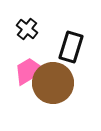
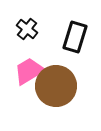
black rectangle: moved 4 px right, 10 px up
brown circle: moved 3 px right, 3 px down
